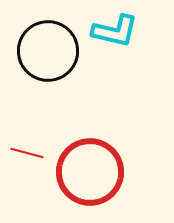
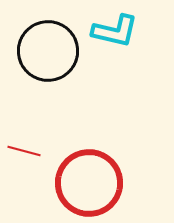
red line: moved 3 px left, 2 px up
red circle: moved 1 px left, 11 px down
